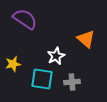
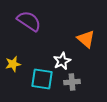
purple semicircle: moved 4 px right, 2 px down
white star: moved 6 px right, 5 px down
